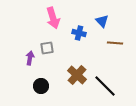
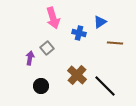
blue triangle: moved 2 px left, 1 px down; rotated 40 degrees clockwise
gray square: rotated 32 degrees counterclockwise
